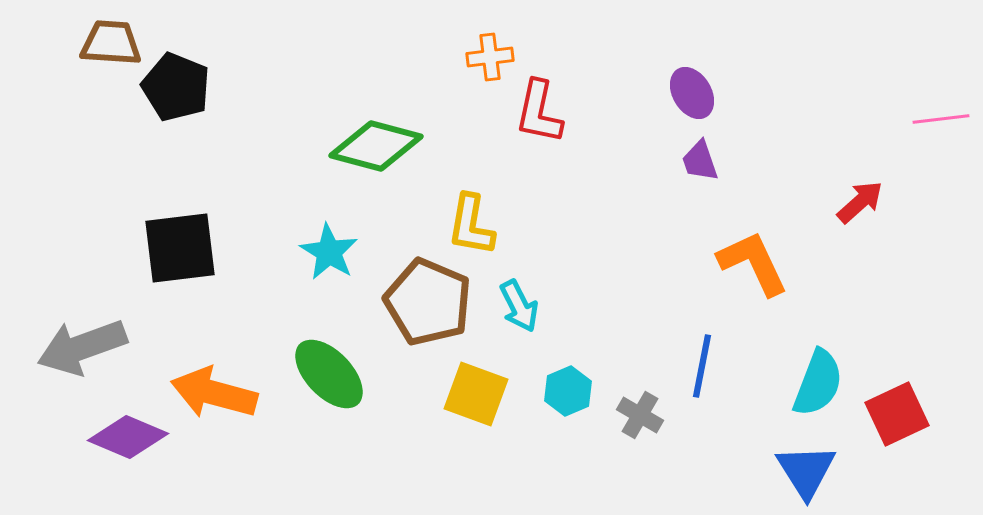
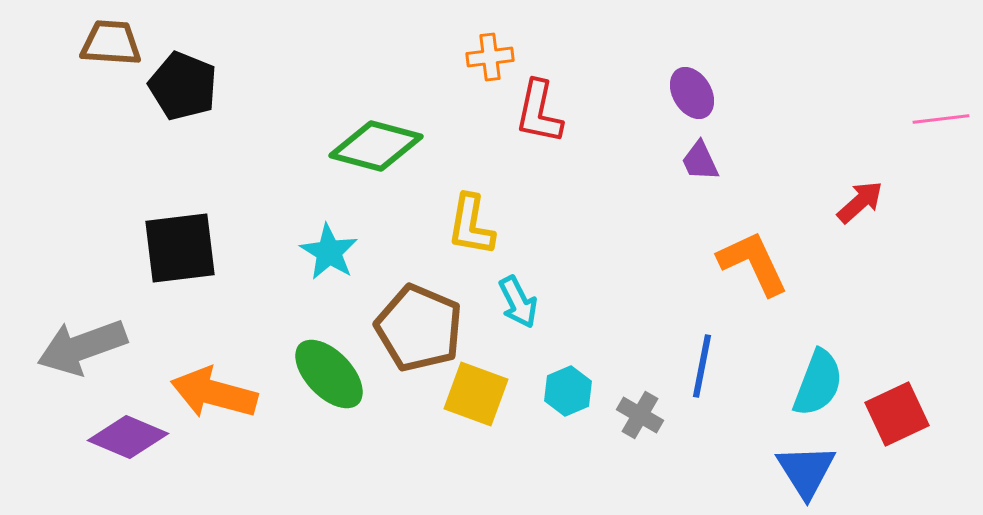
black pentagon: moved 7 px right, 1 px up
purple trapezoid: rotated 6 degrees counterclockwise
brown pentagon: moved 9 px left, 26 px down
cyan arrow: moved 1 px left, 4 px up
